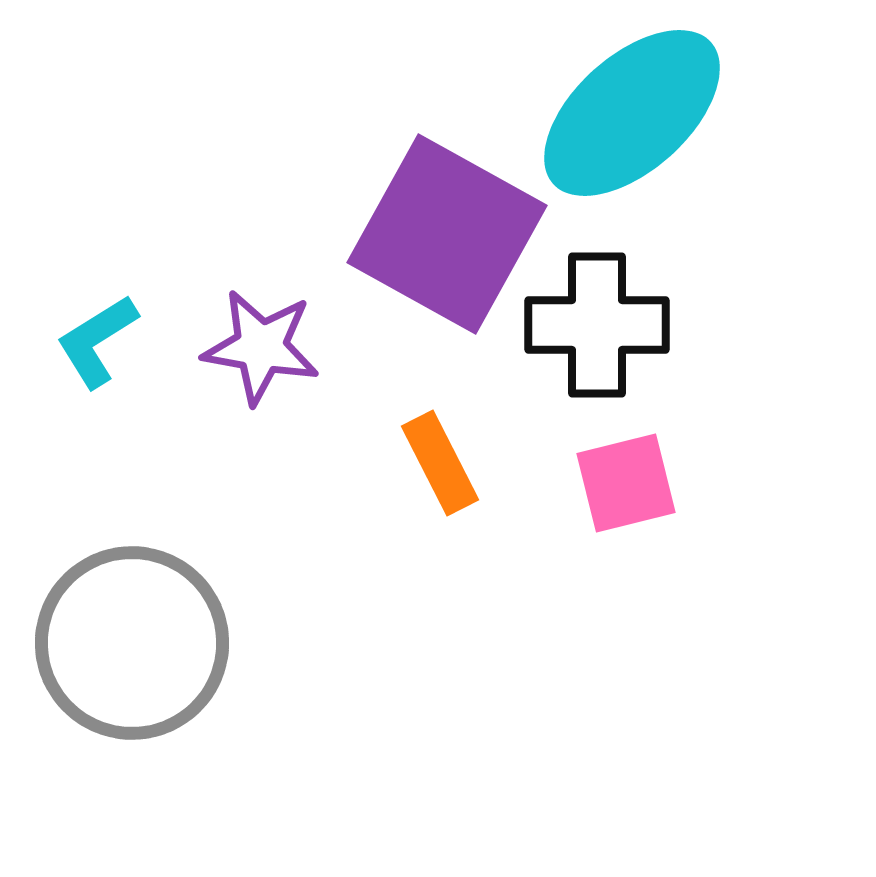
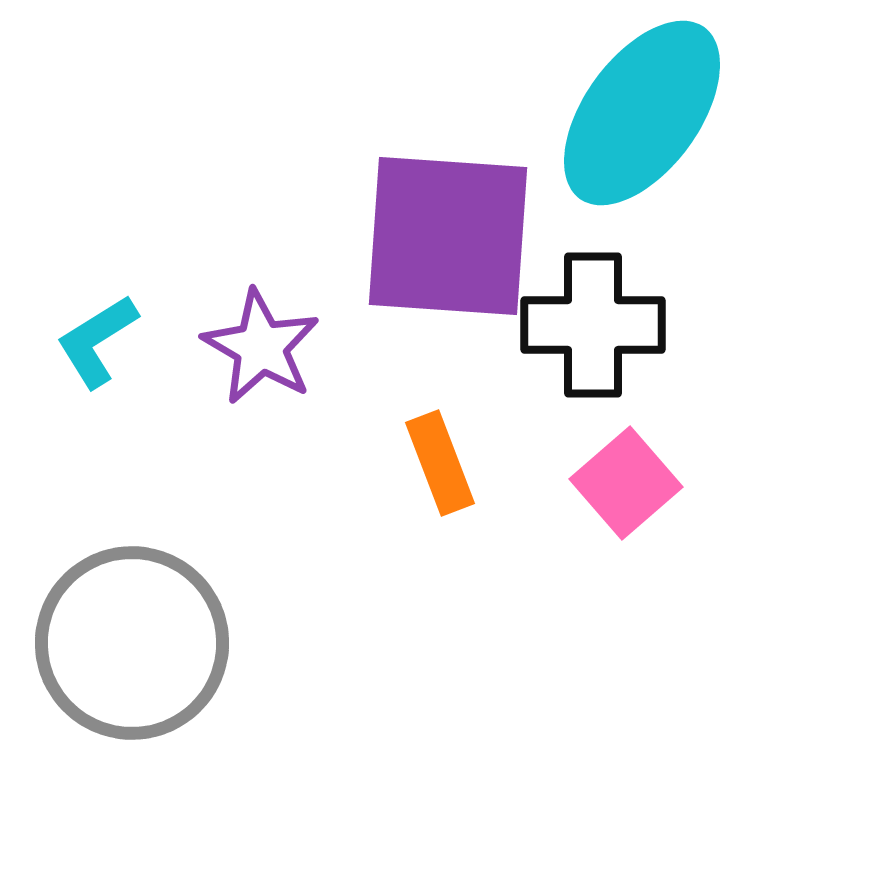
cyan ellipse: moved 10 px right; rotated 12 degrees counterclockwise
purple square: moved 1 px right, 2 px down; rotated 25 degrees counterclockwise
black cross: moved 4 px left
purple star: rotated 20 degrees clockwise
orange rectangle: rotated 6 degrees clockwise
pink square: rotated 27 degrees counterclockwise
